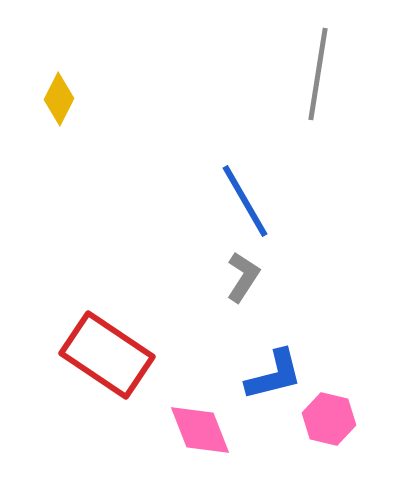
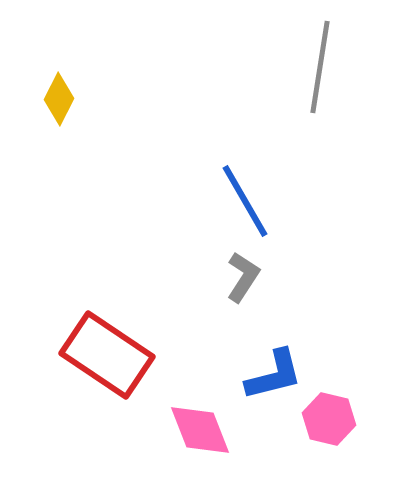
gray line: moved 2 px right, 7 px up
